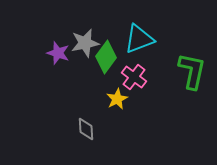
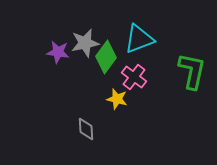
purple star: moved 1 px up; rotated 10 degrees counterclockwise
yellow star: rotated 30 degrees counterclockwise
